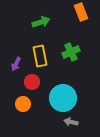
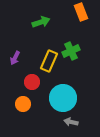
green cross: moved 1 px up
yellow rectangle: moved 9 px right, 5 px down; rotated 35 degrees clockwise
purple arrow: moved 1 px left, 6 px up
